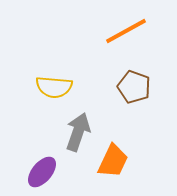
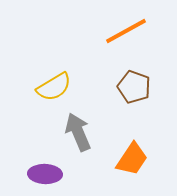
yellow semicircle: rotated 36 degrees counterclockwise
gray arrow: rotated 42 degrees counterclockwise
orange trapezoid: moved 19 px right, 2 px up; rotated 9 degrees clockwise
purple ellipse: moved 3 px right, 2 px down; rotated 52 degrees clockwise
